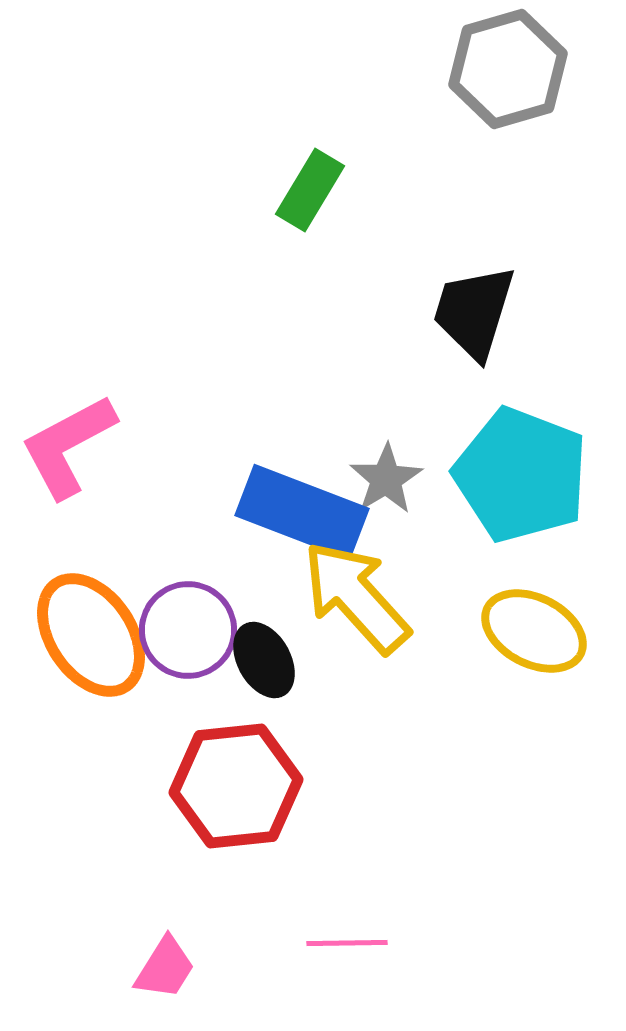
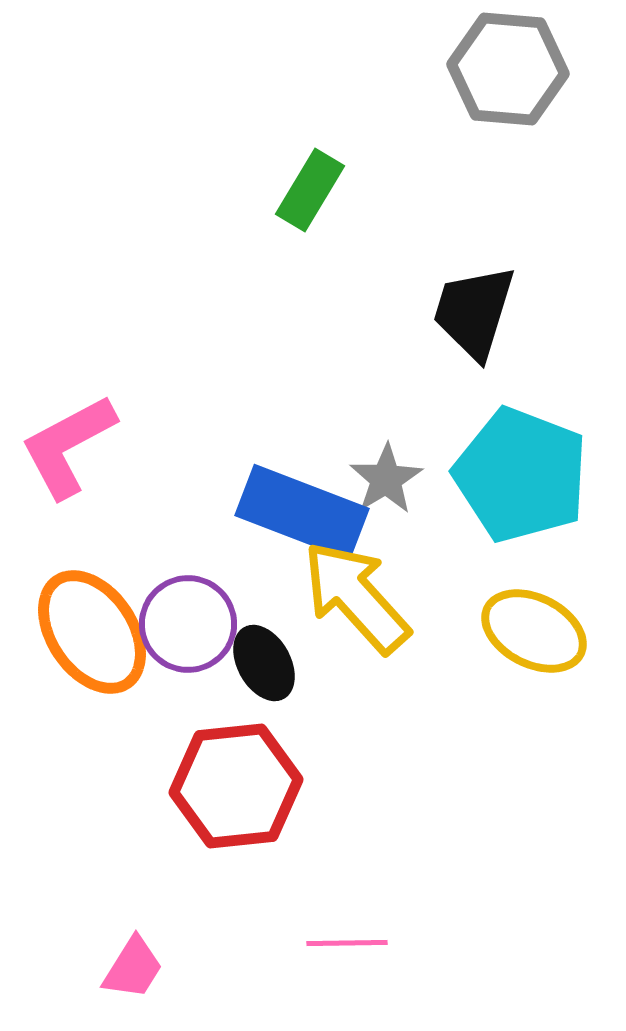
gray hexagon: rotated 21 degrees clockwise
purple circle: moved 6 px up
orange ellipse: moved 1 px right, 3 px up
black ellipse: moved 3 px down
pink trapezoid: moved 32 px left
